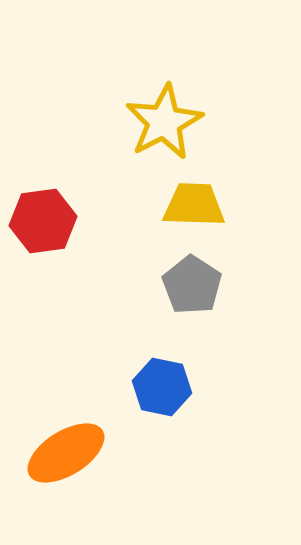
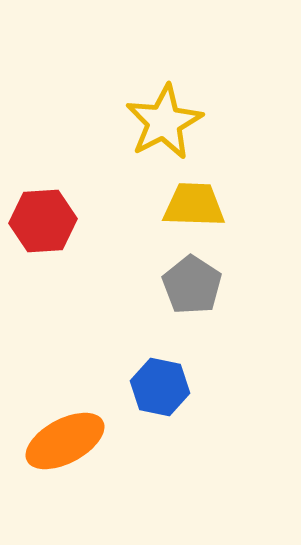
red hexagon: rotated 4 degrees clockwise
blue hexagon: moved 2 px left
orange ellipse: moved 1 px left, 12 px up; rotated 4 degrees clockwise
